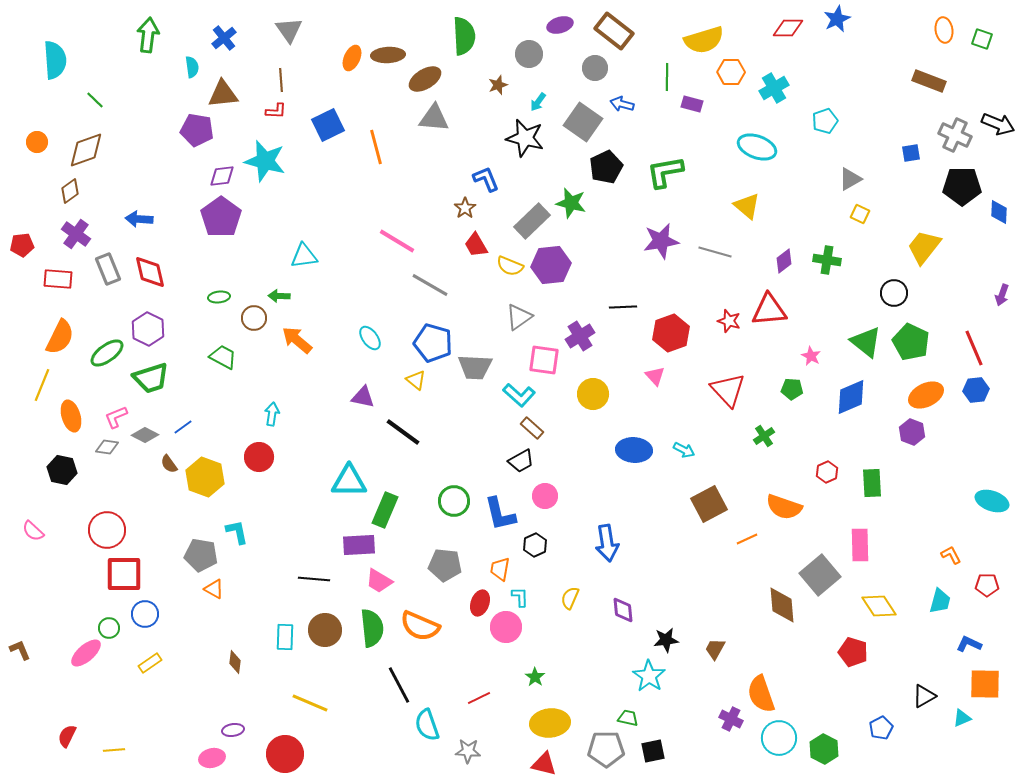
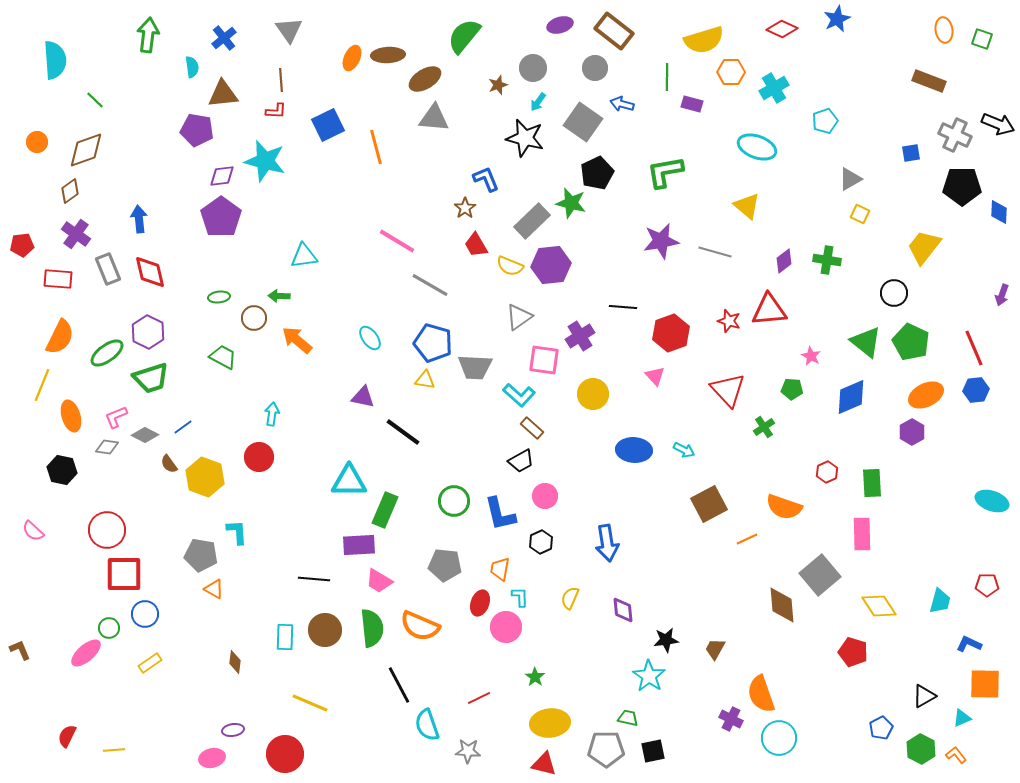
red diamond at (788, 28): moved 6 px left, 1 px down; rotated 24 degrees clockwise
green semicircle at (464, 36): rotated 138 degrees counterclockwise
gray circle at (529, 54): moved 4 px right, 14 px down
black pentagon at (606, 167): moved 9 px left, 6 px down
blue arrow at (139, 219): rotated 80 degrees clockwise
black line at (623, 307): rotated 8 degrees clockwise
purple hexagon at (148, 329): moved 3 px down
yellow triangle at (416, 380): moved 9 px right; rotated 30 degrees counterclockwise
purple hexagon at (912, 432): rotated 10 degrees clockwise
green cross at (764, 436): moved 9 px up
cyan L-shape at (237, 532): rotated 8 degrees clockwise
black hexagon at (535, 545): moved 6 px right, 3 px up
pink rectangle at (860, 545): moved 2 px right, 11 px up
orange L-shape at (951, 555): moved 5 px right, 200 px down; rotated 10 degrees counterclockwise
green hexagon at (824, 749): moved 97 px right
